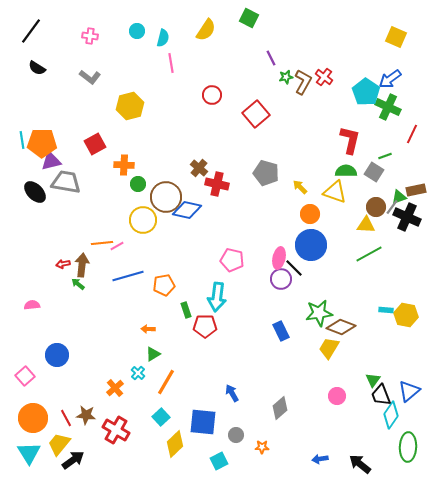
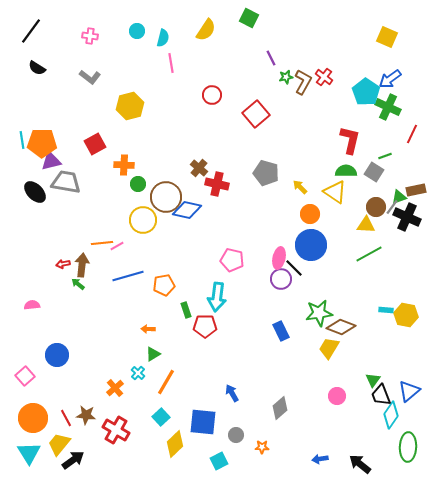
yellow square at (396, 37): moved 9 px left
yellow triangle at (335, 192): rotated 15 degrees clockwise
